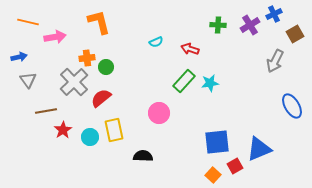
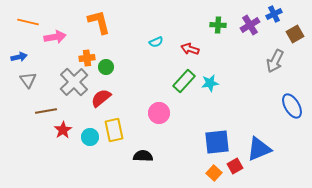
orange square: moved 1 px right, 2 px up
